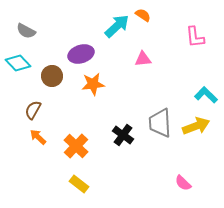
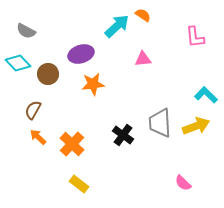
brown circle: moved 4 px left, 2 px up
orange cross: moved 4 px left, 2 px up
